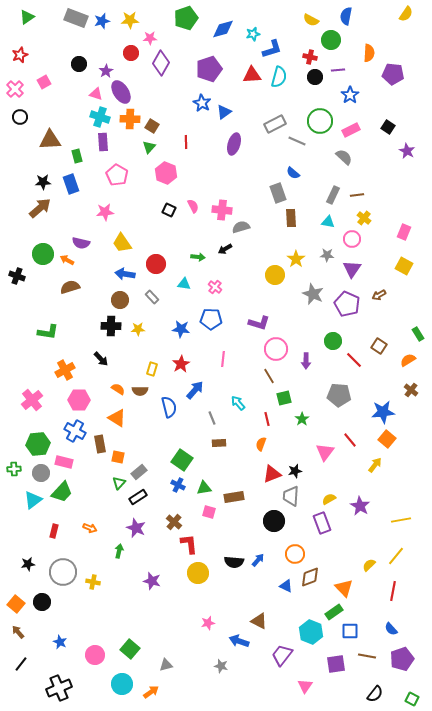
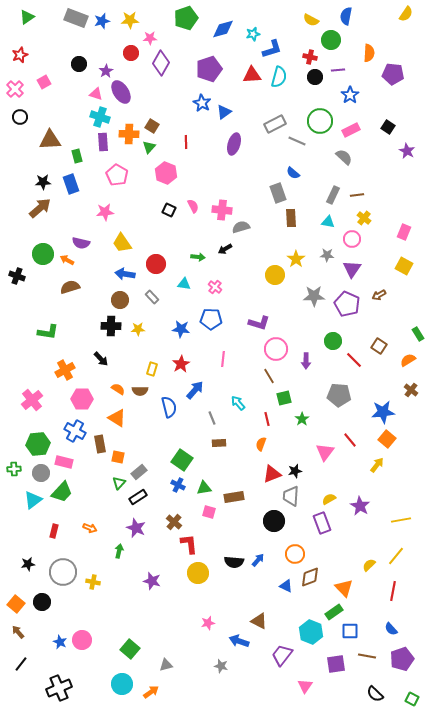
orange cross at (130, 119): moved 1 px left, 15 px down
gray star at (313, 294): moved 1 px right, 2 px down; rotated 25 degrees counterclockwise
pink hexagon at (79, 400): moved 3 px right, 1 px up
yellow arrow at (375, 465): moved 2 px right
pink circle at (95, 655): moved 13 px left, 15 px up
black semicircle at (375, 694): rotated 96 degrees clockwise
